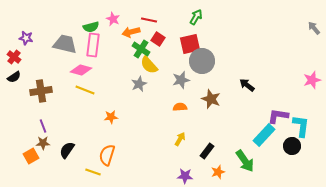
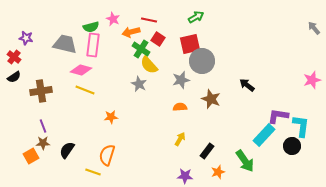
green arrow at (196, 17): rotated 28 degrees clockwise
gray star at (139, 84): rotated 21 degrees counterclockwise
